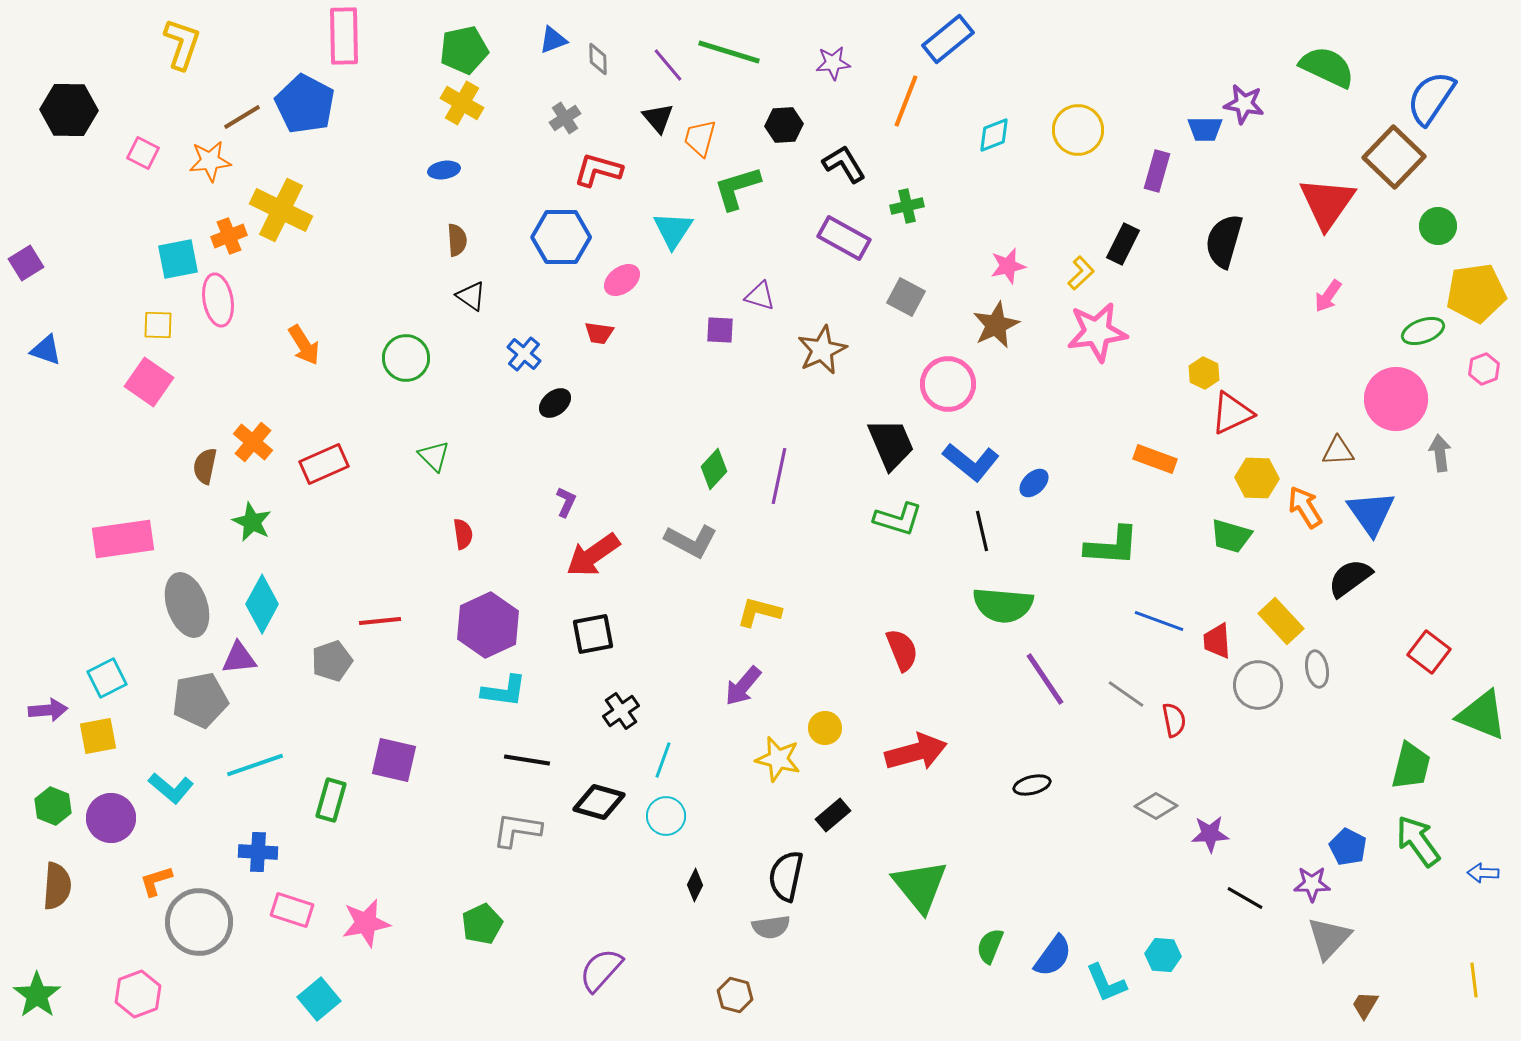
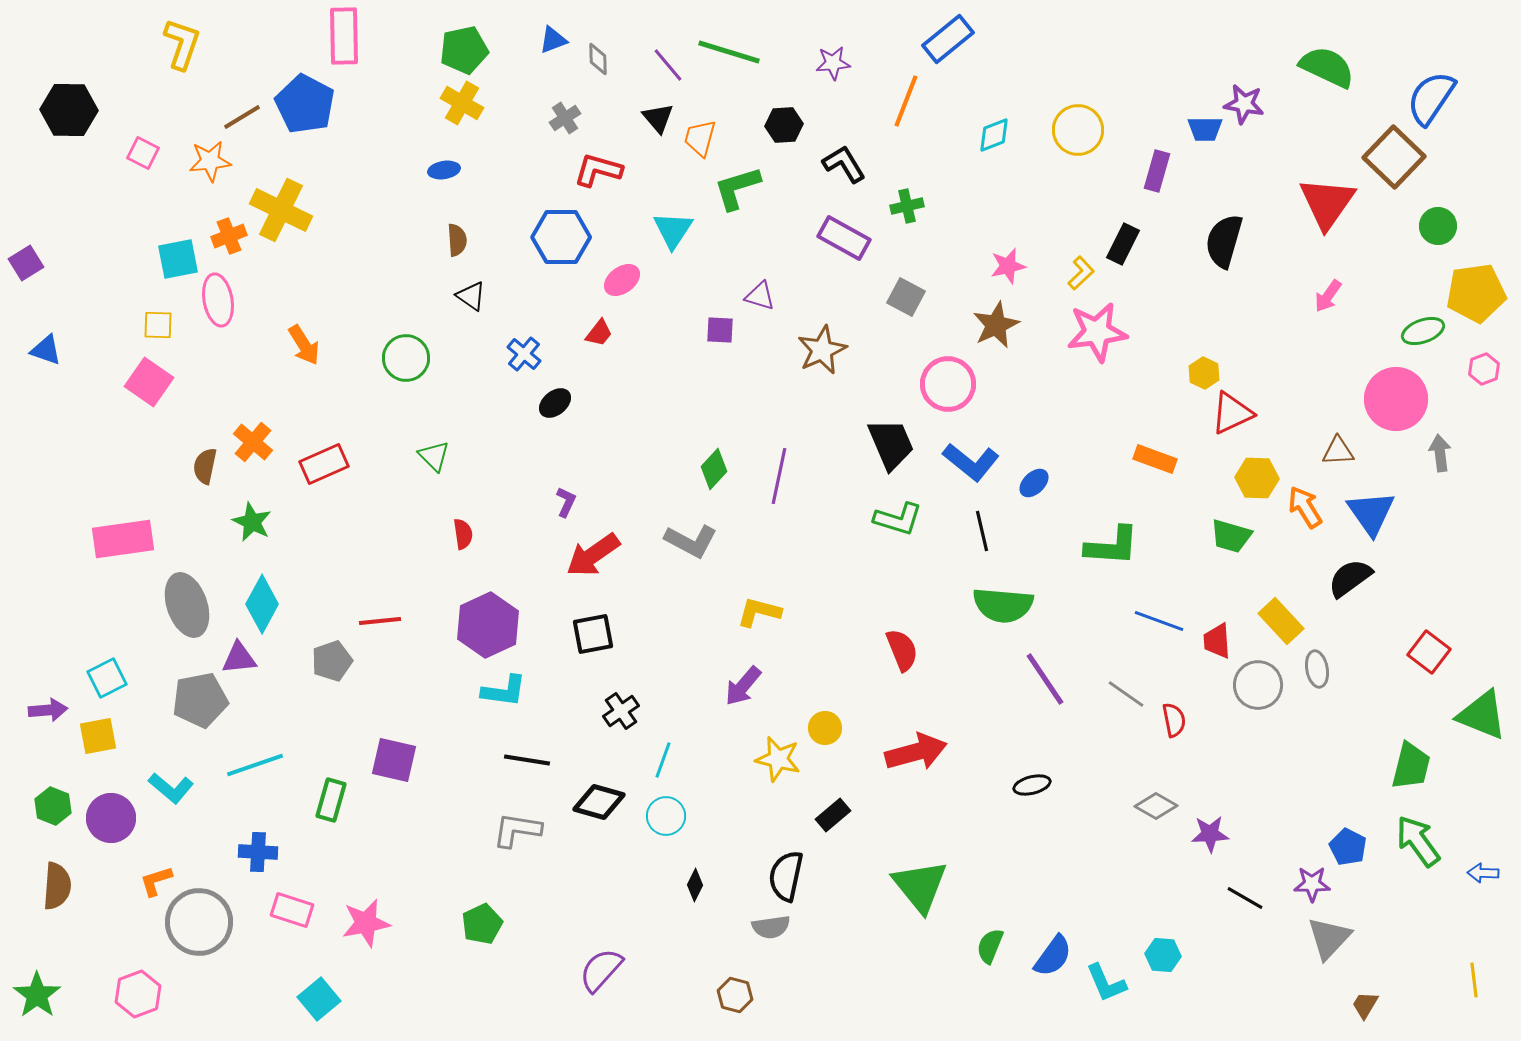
red trapezoid at (599, 333): rotated 60 degrees counterclockwise
